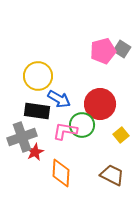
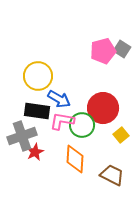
red circle: moved 3 px right, 4 px down
pink L-shape: moved 3 px left, 10 px up
gray cross: moved 1 px up
orange diamond: moved 14 px right, 14 px up
